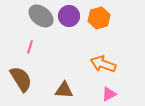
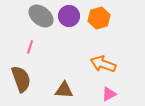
brown semicircle: rotated 12 degrees clockwise
